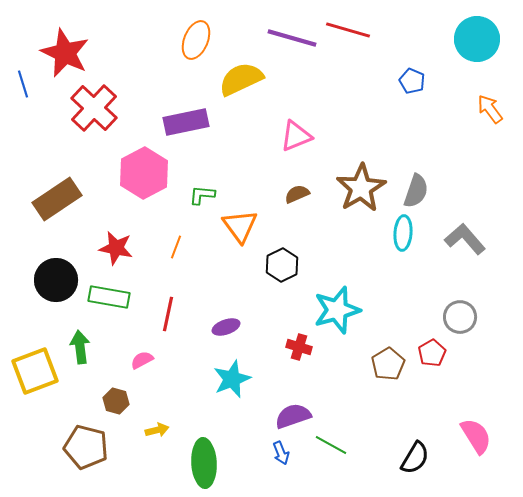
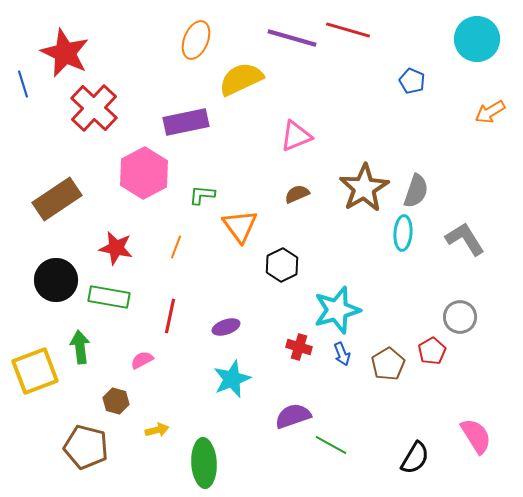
orange arrow at (490, 109): moved 3 px down; rotated 84 degrees counterclockwise
brown star at (361, 188): moved 3 px right
gray L-shape at (465, 239): rotated 9 degrees clockwise
red line at (168, 314): moved 2 px right, 2 px down
red pentagon at (432, 353): moved 2 px up
blue arrow at (281, 453): moved 61 px right, 99 px up
